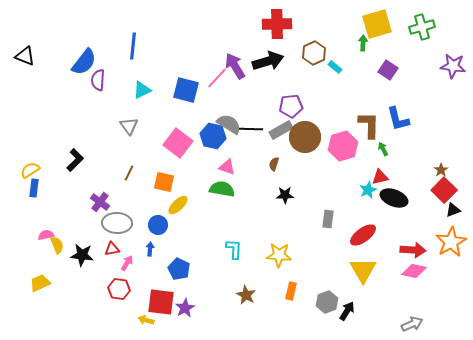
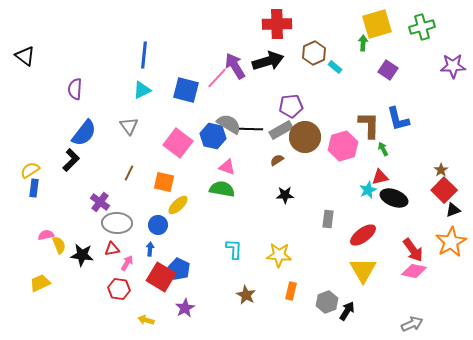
blue line at (133, 46): moved 11 px right, 9 px down
black triangle at (25, 56): rotated 15 degrees clockwise
blue semicircle at (84, 62): moved 71 px down
purple star at (453, 66): rotated 10 degrees counterclockwise
purple semicircle at (98, 80): moved 23 px left, 9 px down
black L-shape at (75, 160): moved 4 px left
brown semicircle at (274, 164): moved 3 px right, 4 px up; rotated 40 degrees clockwise
yellow semicircle at (57, 245): moved 2 px right
red arrow at (413, 250): rotated 50 degrees clockwise
red square at (161, 302): moved 25 px up; rotated 24 degrees clockwise
